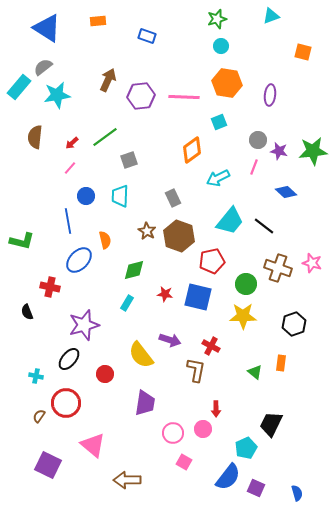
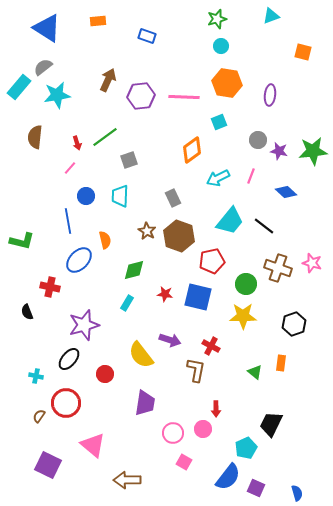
red arrow at (72, 143): moved 5 px right; rotated 64 degrees counterclockwise
pink line at (254, 167): moved 3 px left, 9 px down
